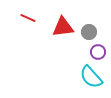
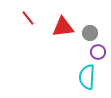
red line: rotated 28 degrees clockwise
gray circle: moved 1 px right, 1 px down
cyan semicircle: moved 4 px left; rotated 45 degrees clockwise
